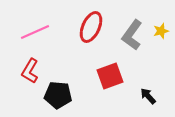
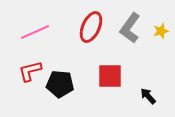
gray L-shape: moved 2 px left, 7 px up
red L-shape: rotated 45 degrees clockwise
red square: rotated 20 degrees clockwise
black pentagon: moved 2 px right, 11 px up
